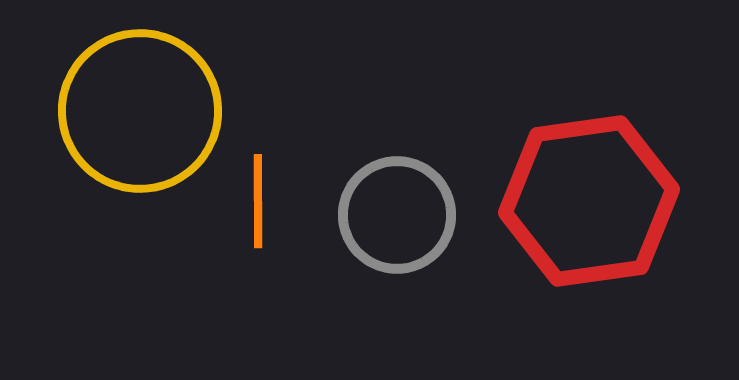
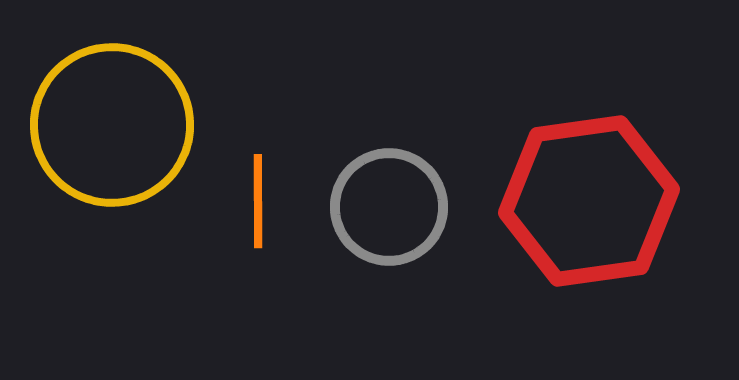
yellow circle: moved 28 px left, 14 px down
gray circle: moved 8 px left, 8 px up
